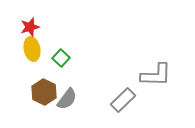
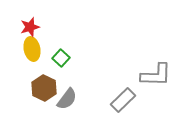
brown hexagon: moved 4 px up
